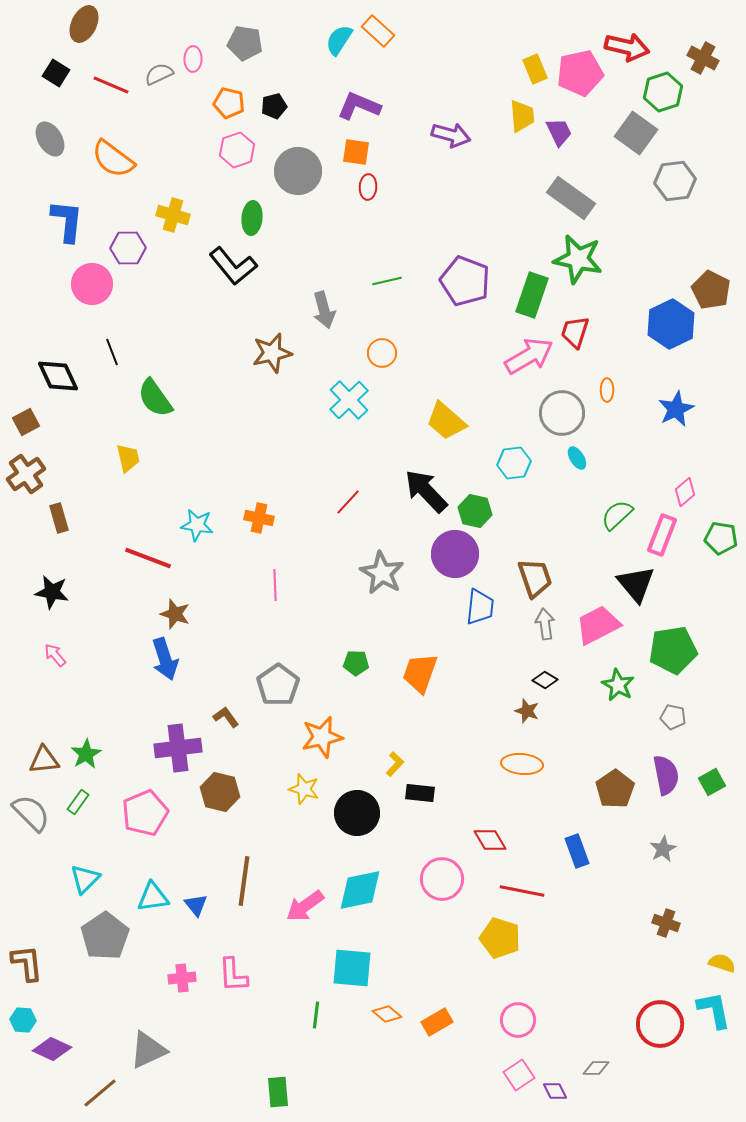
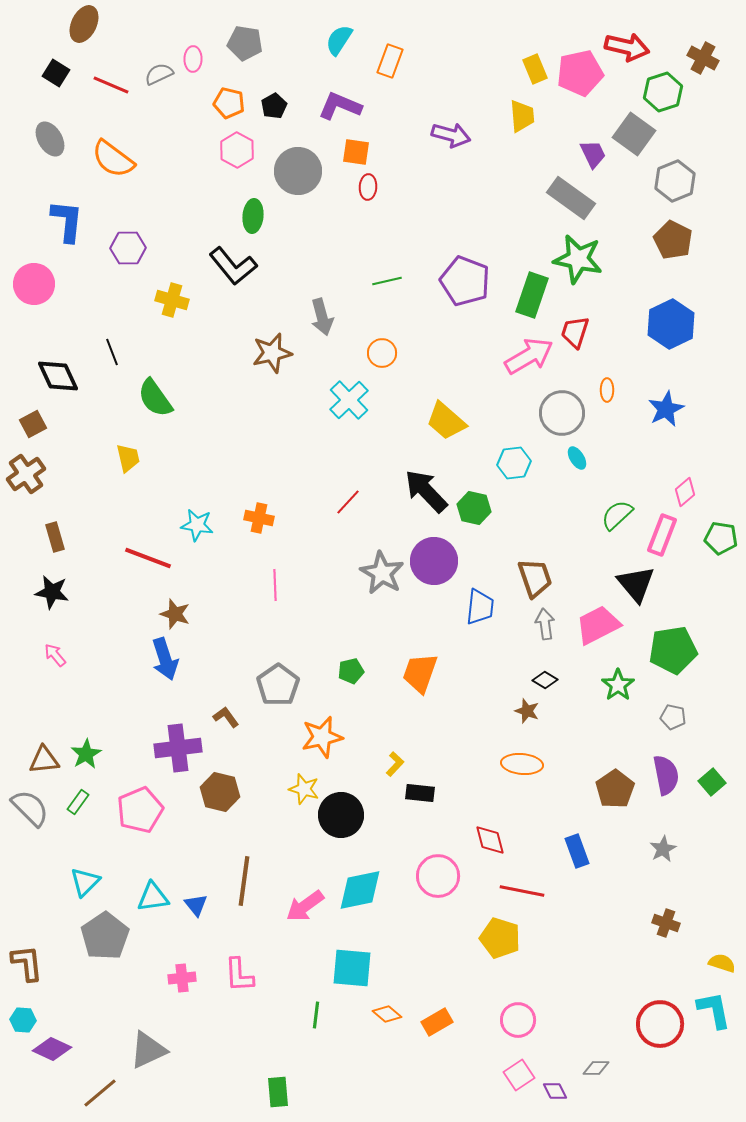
orange rectangle at (378, 31): moved 12 px right, 30 px down; rotated 68 degrees clockwise
black pentagon at (274, 106): rotated 15 degrees counterclockwise
purple L-shape at (359, 106): moved 19 px left
purple trapezoid at (559, 132): moved 34 px right, 22 px down
gray square at (636, 133): moved 2 px left, 1 px down
pink hexagon at (237, 150): rotated 12 degrees counterclockwise
gray hexagon at (675, 181): rotated 15 degrees counterclockwise
yellow cross at (173, 215): moved 1 px left, 85 px down
green ellipse at (252, 218): moved 1 px right, 2 px up
pink circle at (92, 284): moved 58 px left
brown pentagon at (711, 290): moved 38 px left, 50 px up
gray arrow at (324, 310): moved 2 px left, 7 px down
blue star at (676, 409): moved 10 px left
brown square at (26, 422): moved 7 px right, 2 px down
green hexagon at (475, 511): moved 1 px left, 3 px up
brown rectangle at (59, 518): moved 4 px left, 19 px down
purple circle at (455, 554): moved 21 px left, 7 px down
green pentagon at (356, 663): moved 5 px left, 8 px down; rotated 15 degrees counterclockwise
green star at (618, 685): rotated 8 degrees clockwise
green square at (712, 782): rotated 12 degrees counterclockwise
gray semicircle at (31, 813): moved 1 px left, 5 px up
pink pentagon at (145, 813): moved 5 px left, 3 px up
black circle at (357, 813): moved 16 px left, 2 px down
red diamond at (490, 840): rotated 16 degrees clockwise
cyan triangle at (85, 879): moved 3 px down
pink circle at (442, 879): moved 4 px left, 3 px up
pink L-shape at (233, 975): moved 6 px right
